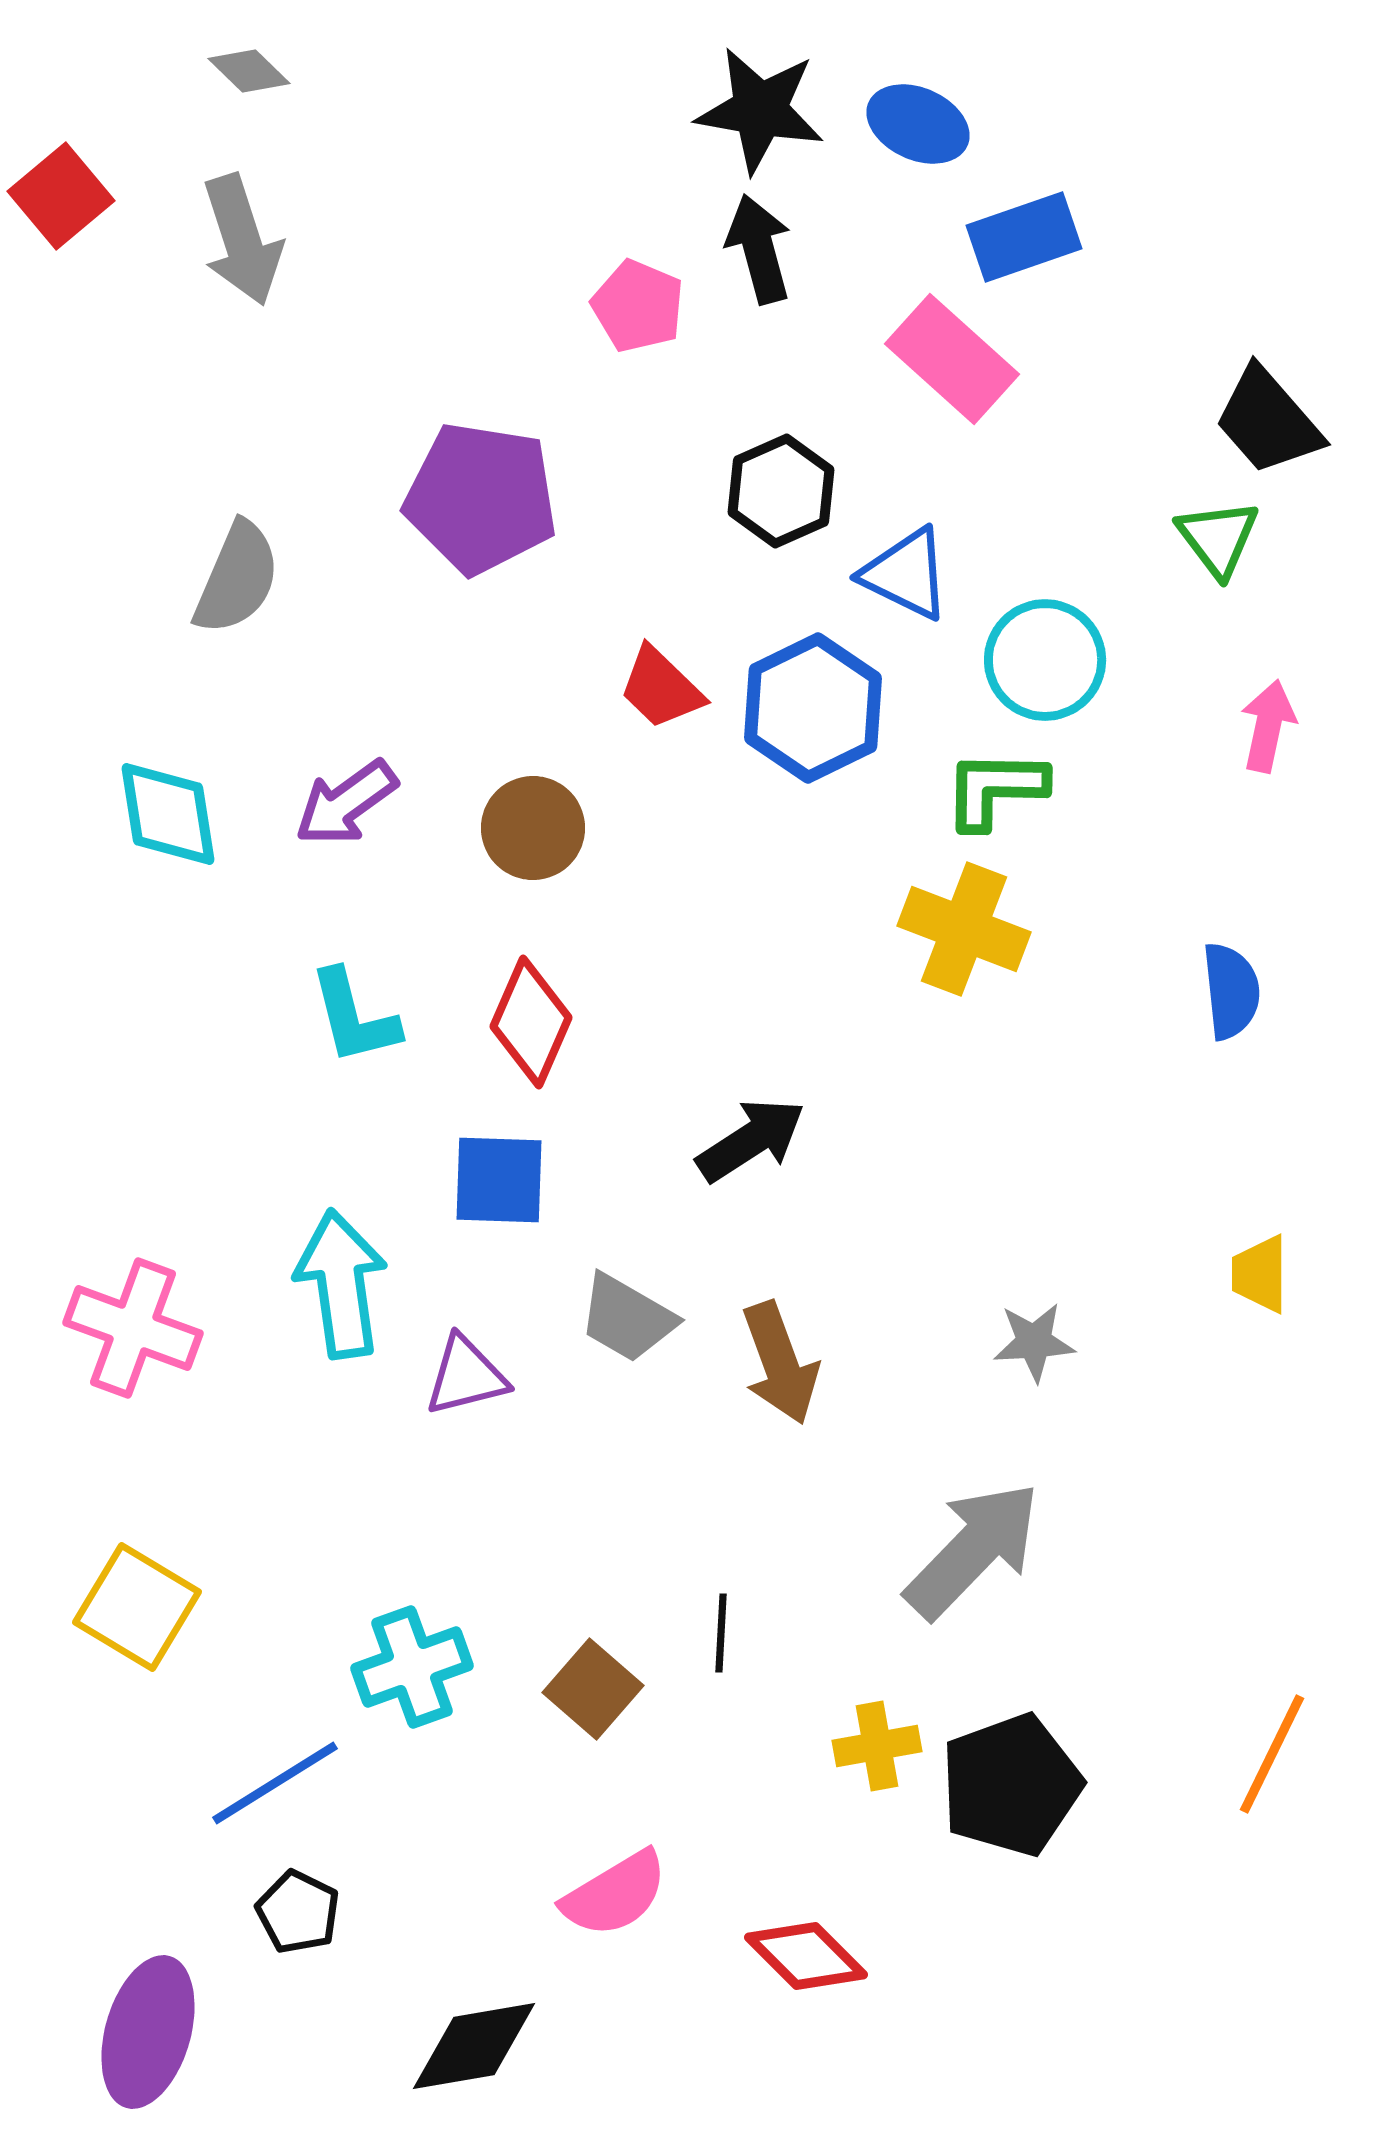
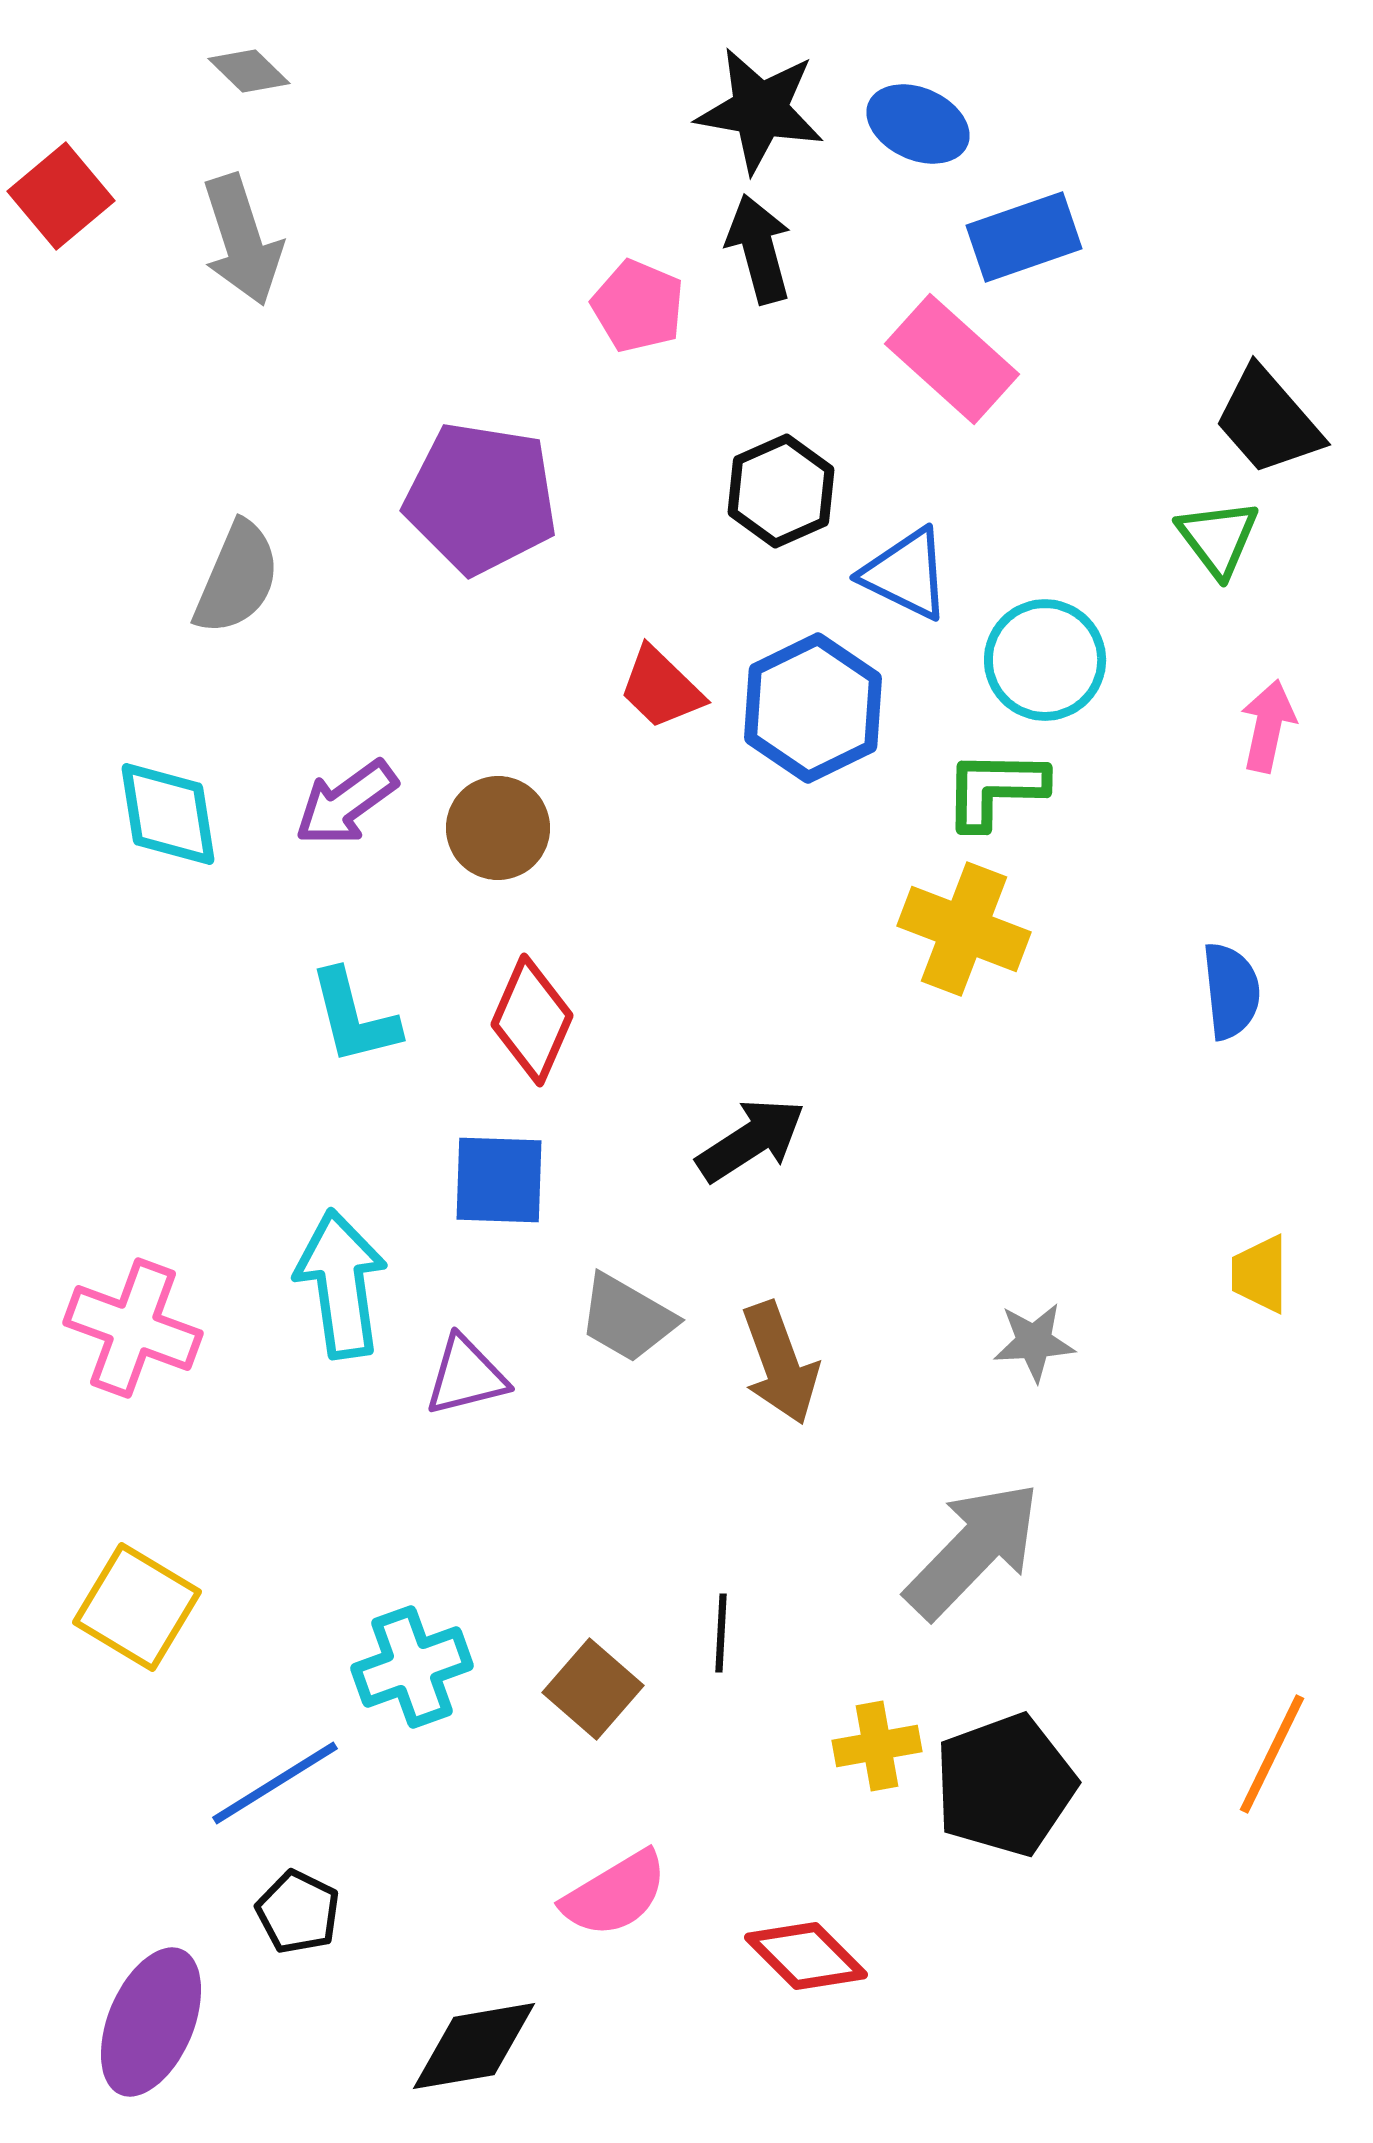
brown circle at (533, 828): moved 35 px left
red diamond at (531, 1022): moved 1 px right, 2 px up
black pentagon at (1011, 1785): moved 6 px left
purple ellipse at (148, 2032): moved 3 px right, 10 px up; rotated 7 degrees clockwise
